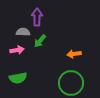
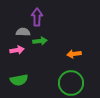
green arrow: rotated 136 degrees counterclockwise
green semicircle: moved 1 px right, 2 px down
